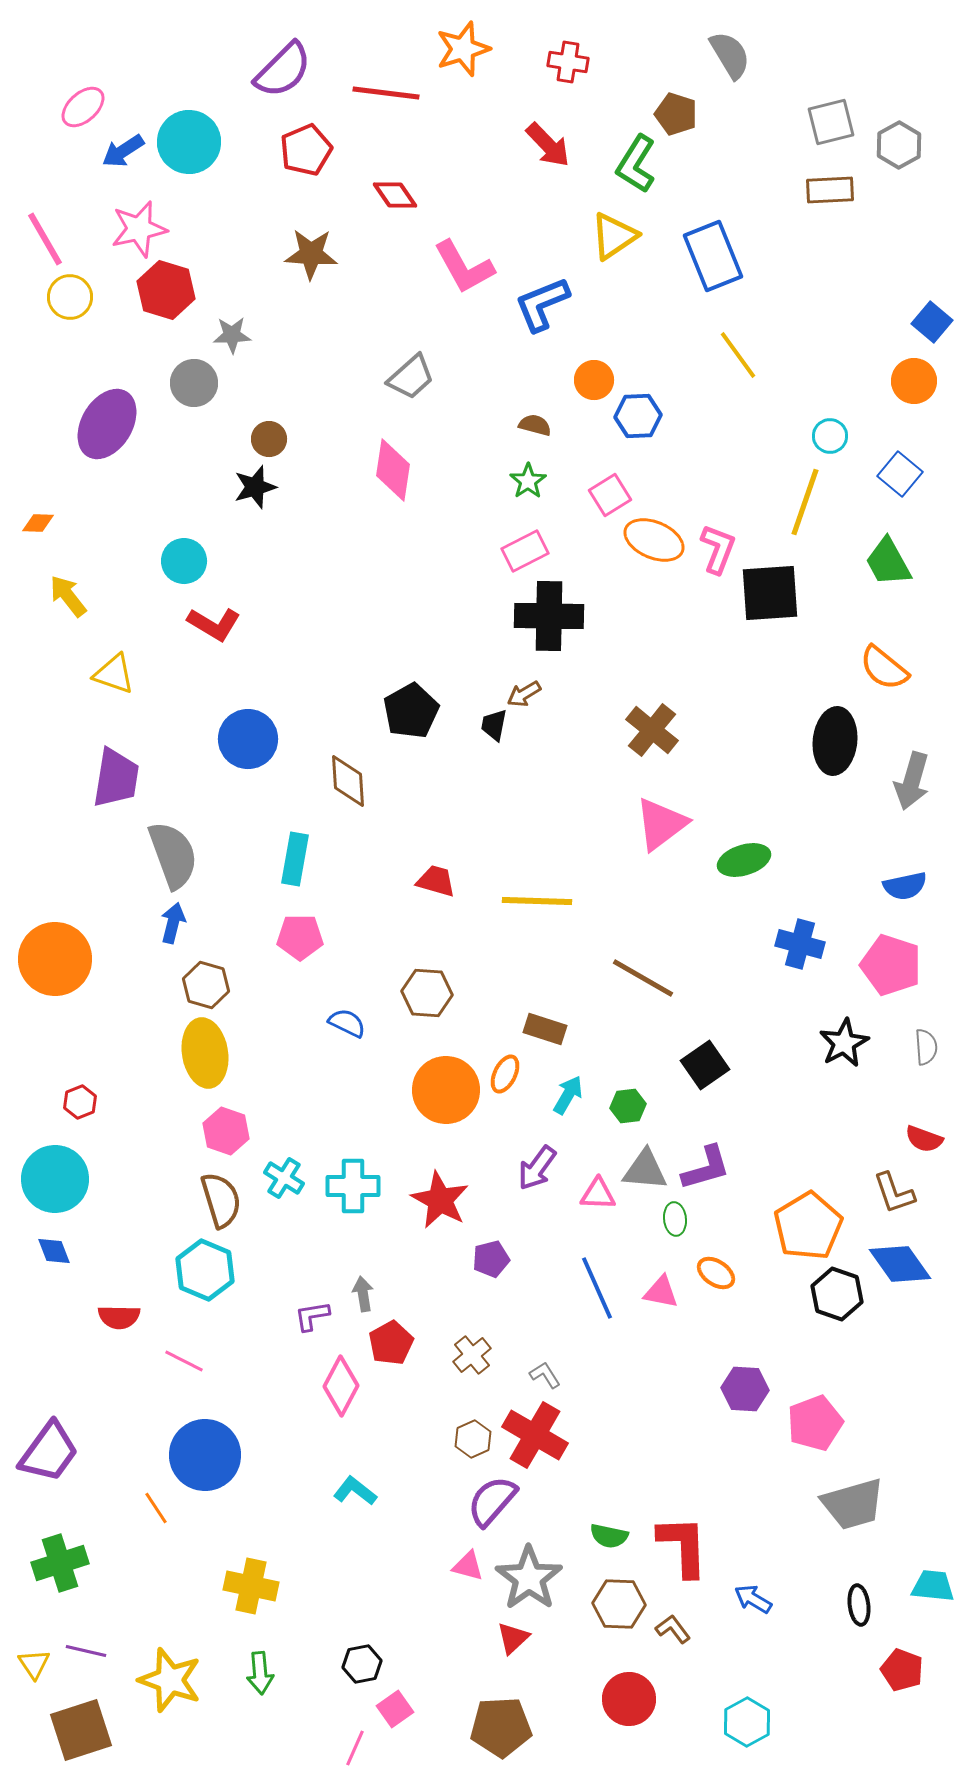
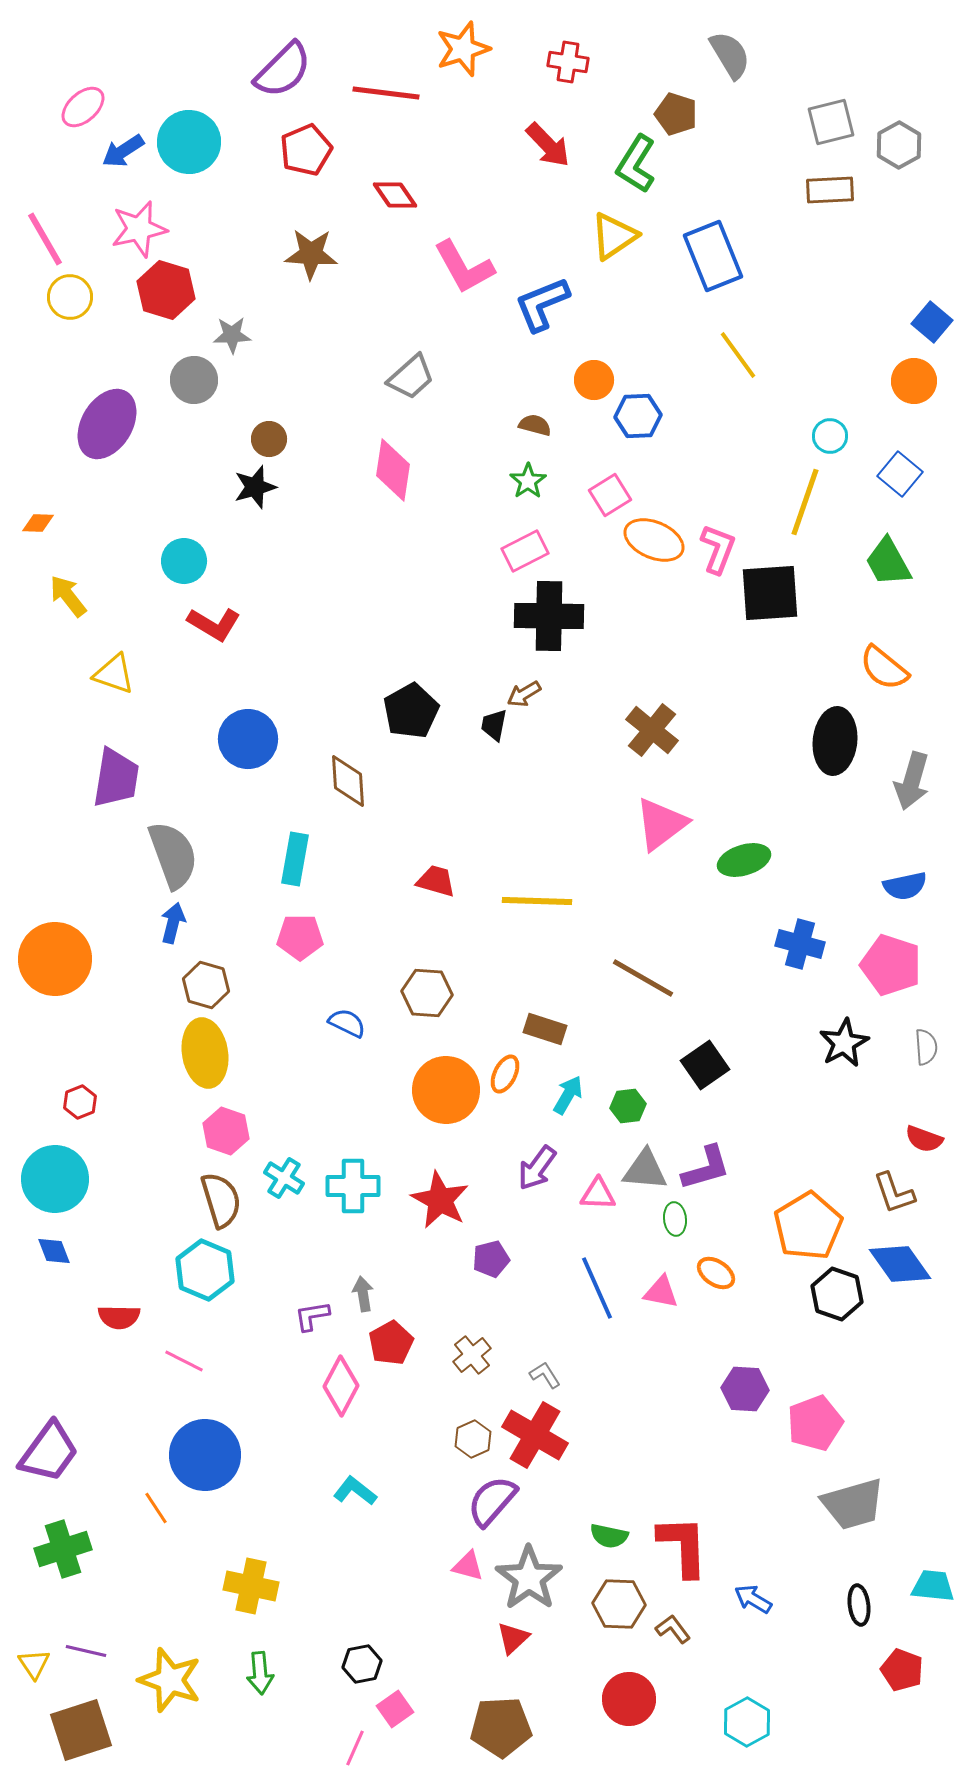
gray circle at (194, 383): moved 3 px up
green cross at (60, 1563): moved 3 px right, 14 px up
